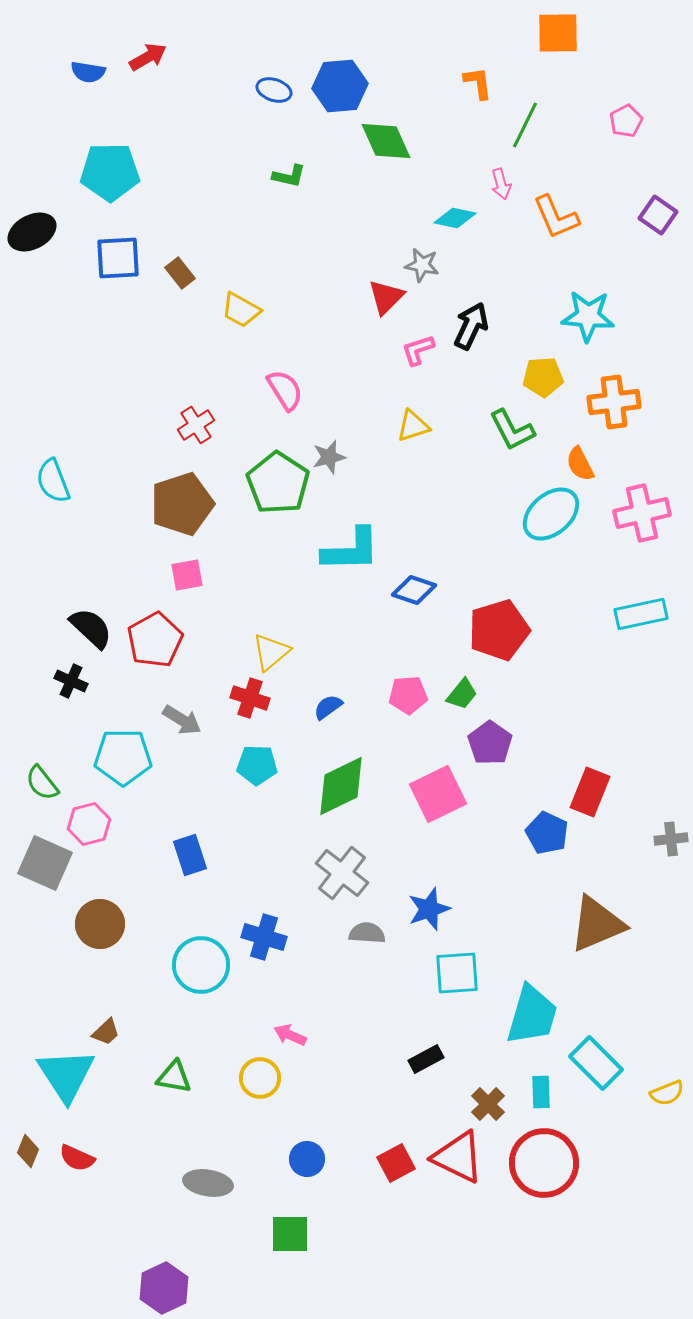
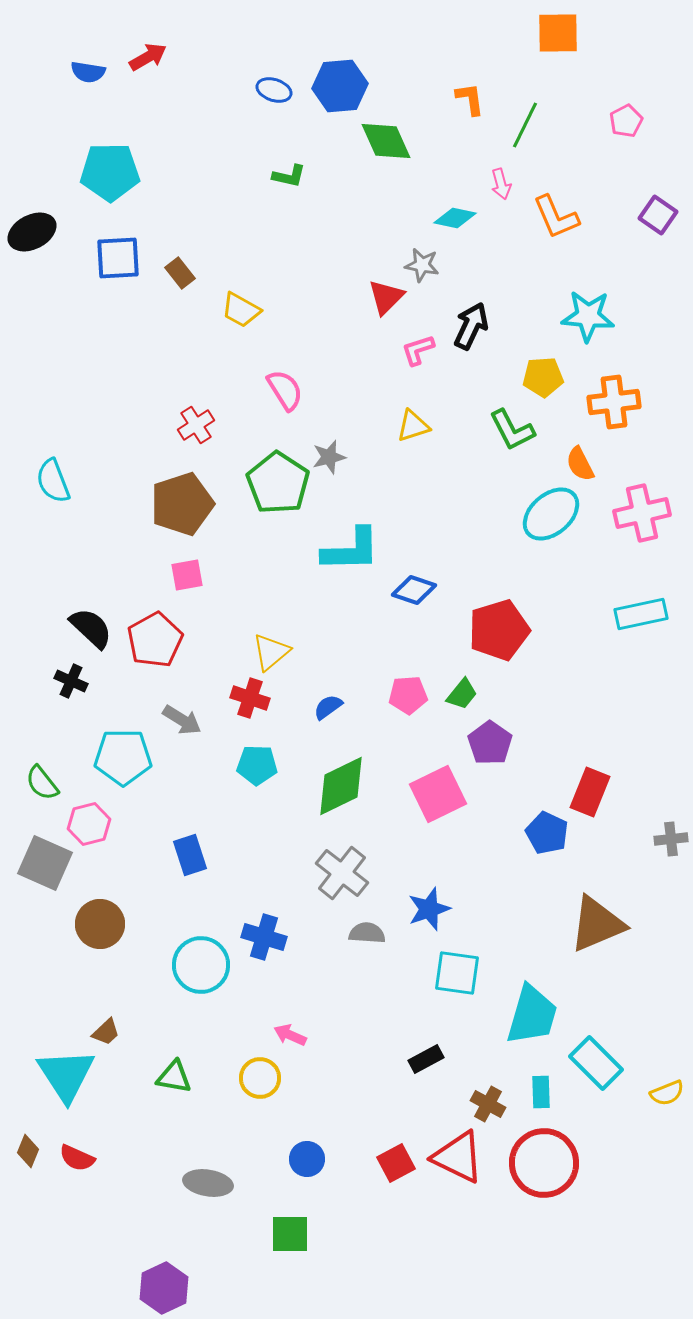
orange L-shape at (478, 83): moved 8 px left, 16 px down
cyan square at (457, 973): rotated 12 degrees clockwise
brown cross at (488, 1104): rotated 16 degrees counterclockwise
